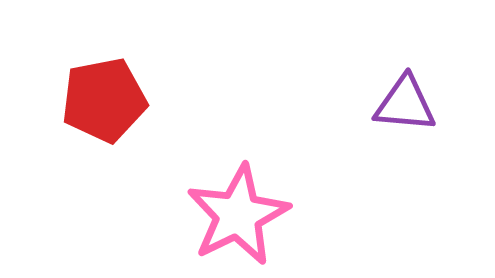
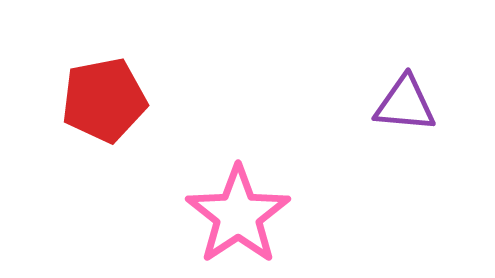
pink star: rotated 8 degrees counterclockwise
